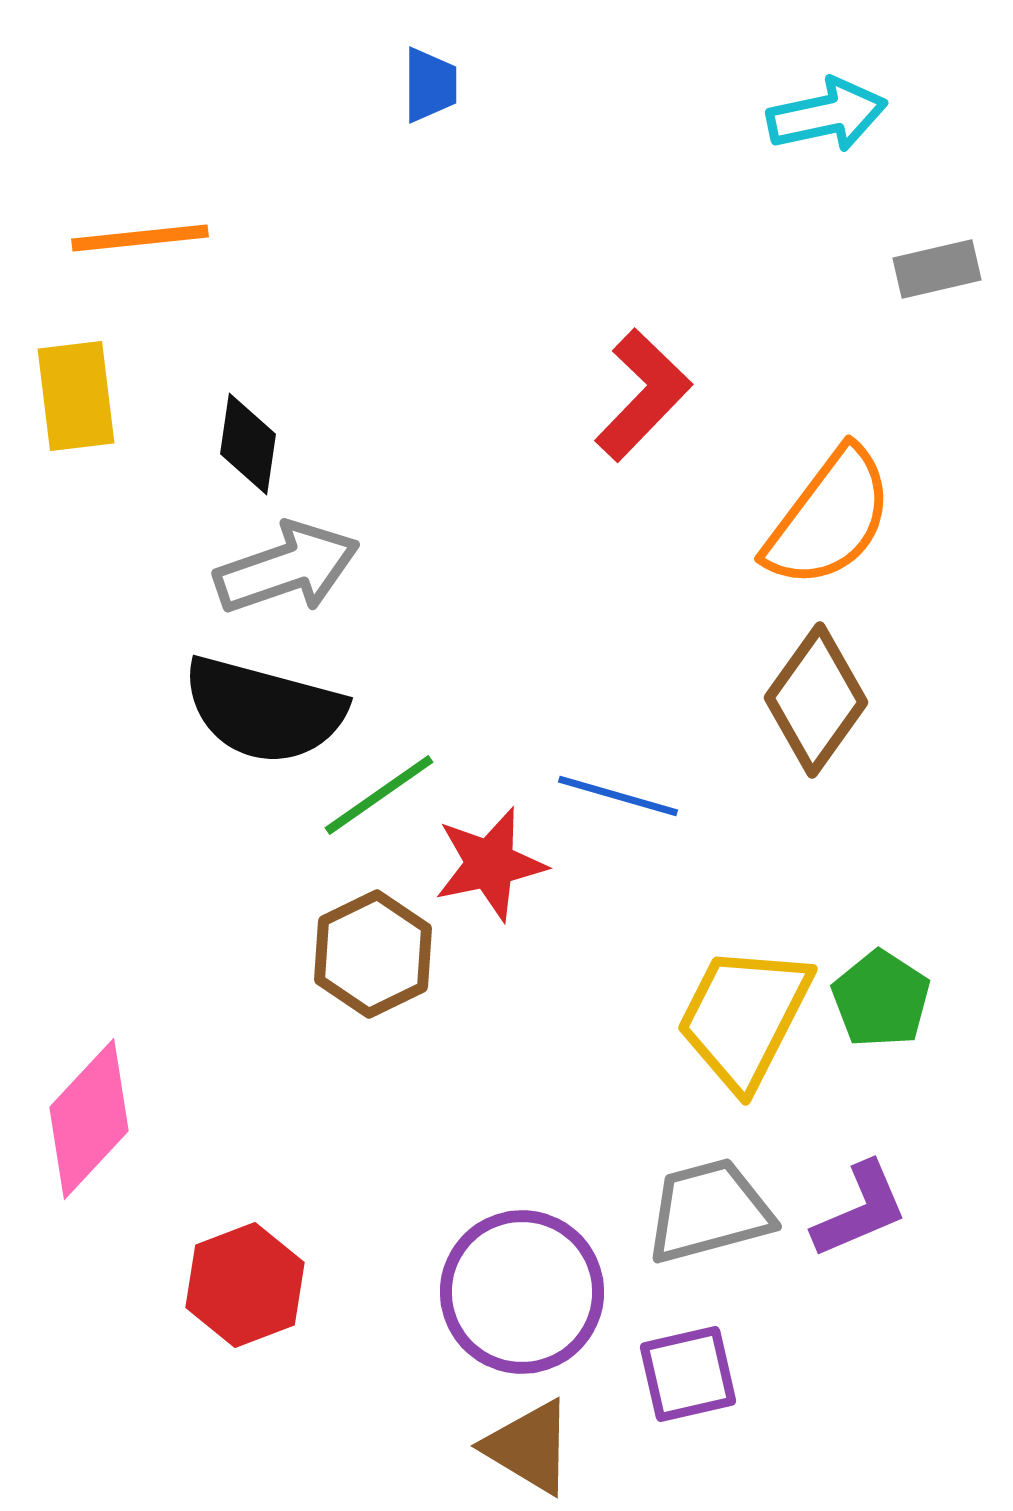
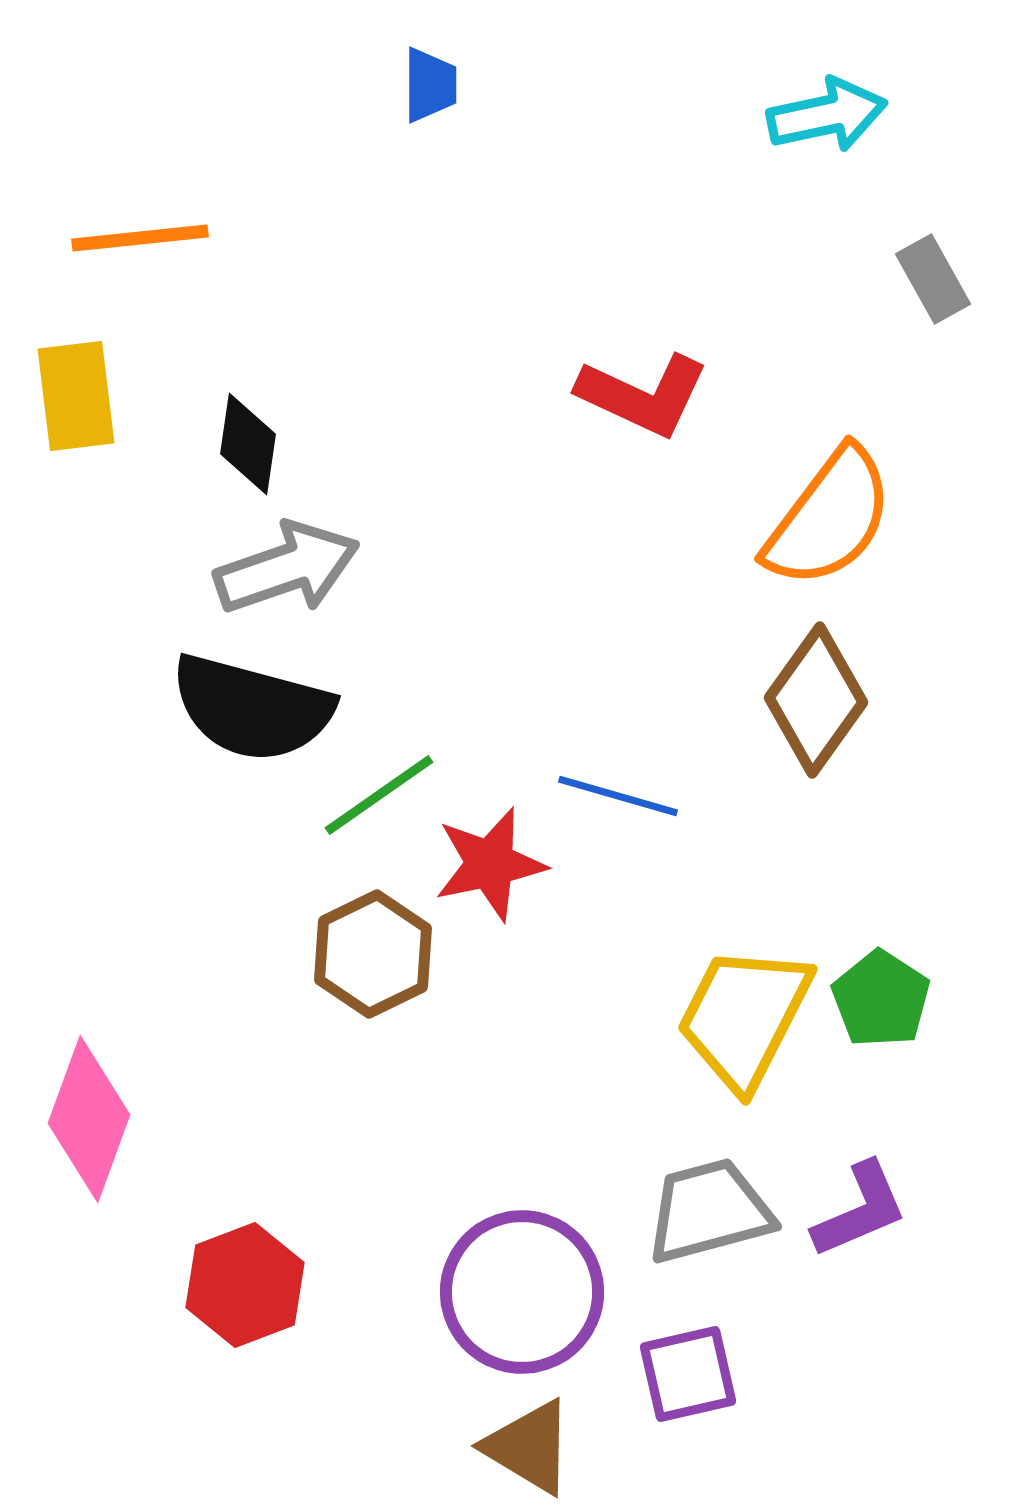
gray rectangle: moved 4 px left, 10 px down; rotated 74 degrees clockwise
red L-shape: rotated 71 degrees clockwise
black semicircle: moved 12 px left, 2 px up
pink diamond: rotated 23 degrees counterclockwise
